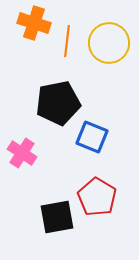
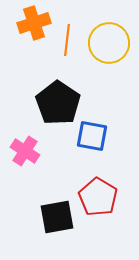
orange cross: rotated 36 degrees counterclockwise
orange line: moved 1 px up
black pentagon: rotated 27 degrees counterclockwise
blue square: moved 1 px up; rotated 12 degrees counterclockwise
pink cross: moved 3 px right, 2 px up
red pentagon: moved 1 px right
